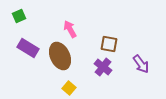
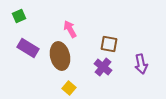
brown ellipse: rotated 12 degrees clockwise
purple arrow: rotated 24 degrees clockwise
